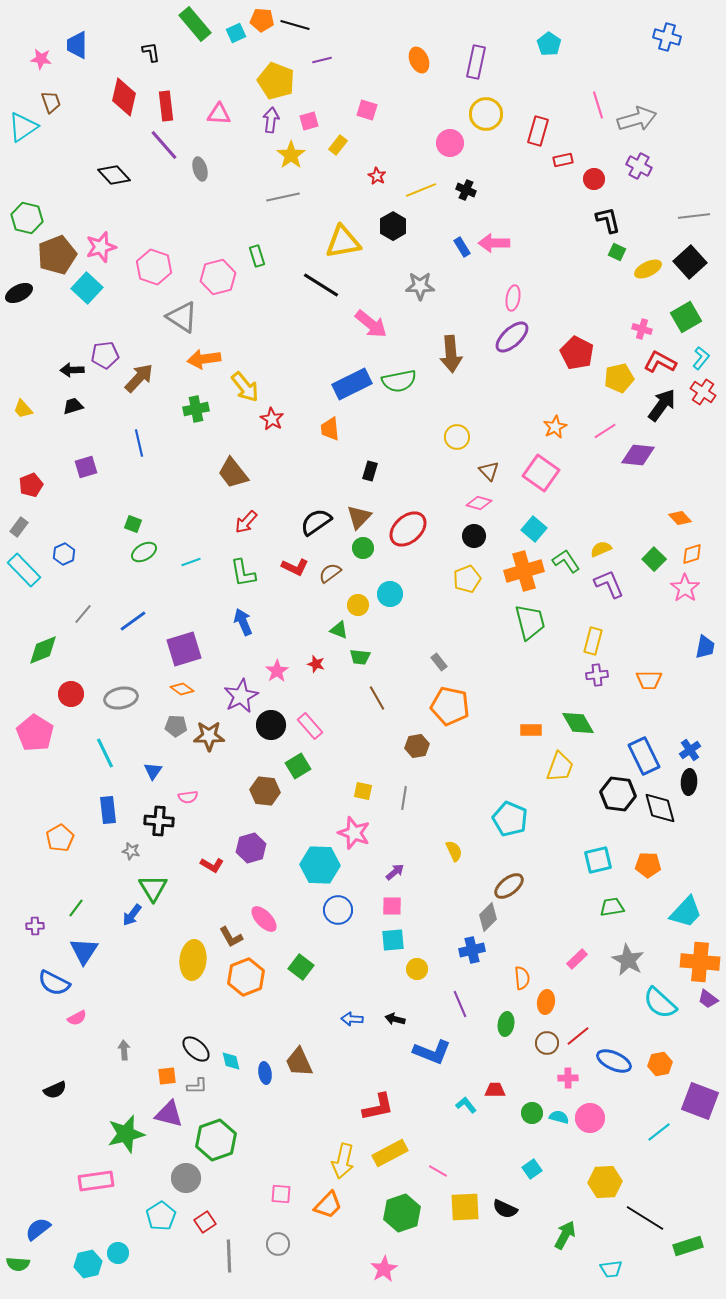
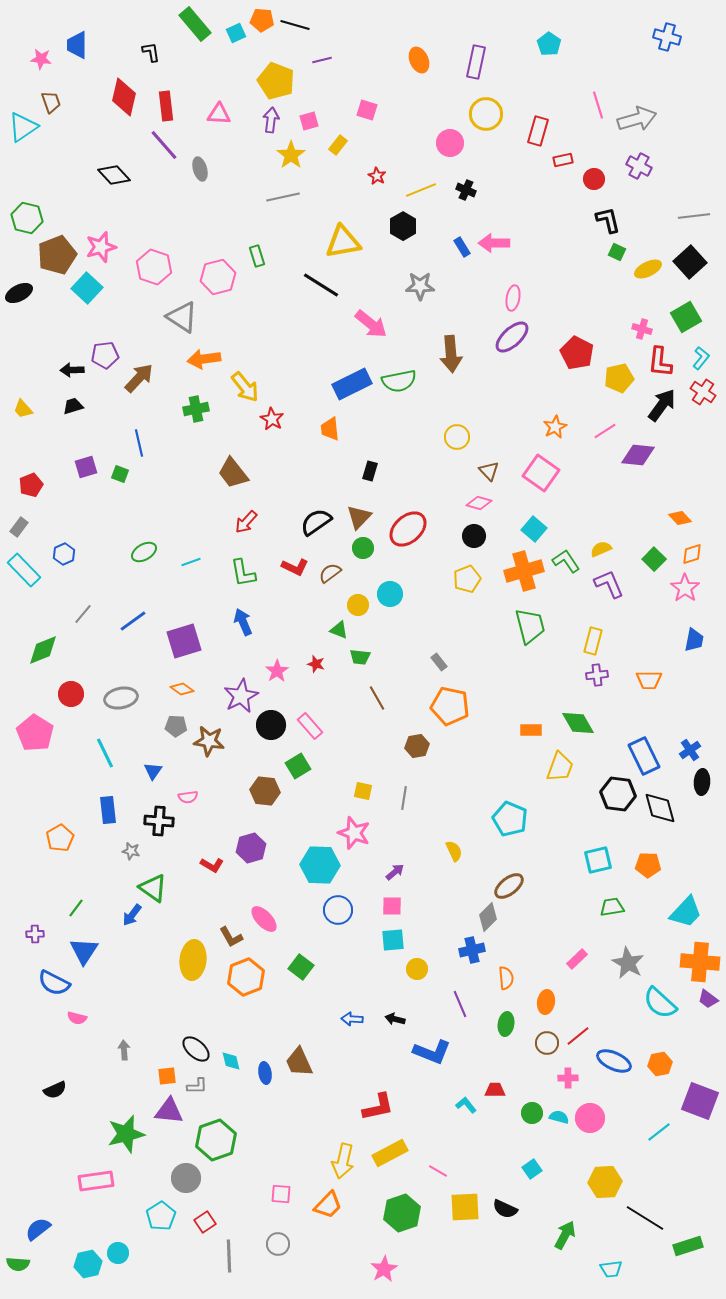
black hexagon at (393, 226): moved 10 px right
red L-shape at (660, 362): rotated 112 degrees counterclockwise
green square at (133, 524): moved 13 px left, 50 px up
green trapezoid at (530, 622): moved 4 px down
blue trapezoid at (705, 647): moved 11 px left, 7 px up
purple square at (184, 649): moved 8 px up
brown star at (209, 736): moved 5 px down; rotated 8 degrees clockwise
black ellipse at (689, 782): moved 13 px right
green triangle at (153, 888): rotated 24 degrees counterclockwise
purple cross at (35, 926): moved 8 px down
gray star at (628, 960): moved 3 px down
orange semicircle at (522, 978): moved 16 px left
pink semicircle at (77, 1018): rotated 42 degrees clockwise
purple triangle at (169, 1114): moved 3 px up; rotated 8 degrees counterclockwise
